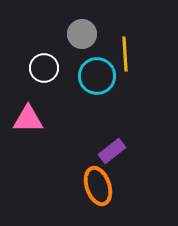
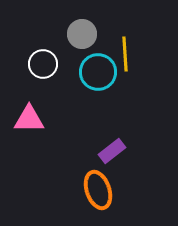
white circle: moved 1 px left, 4 px up
cyan circle: moved 1 px right, 4 px up
pink triangle: moved 1 px right
orange ellipse: moved 4 px down
